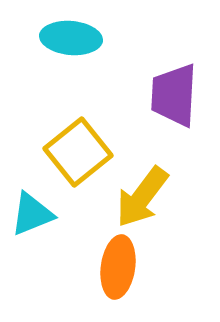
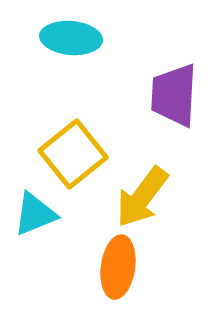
yellow square: moved 5 px left, 2 px down
cyan triangle: moved 3 px right
